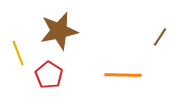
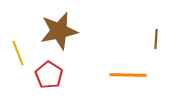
brown line: moved 4 px left, 2 px down; rotated 30 degrees counterclockwise
orange line: moved 5 px right
